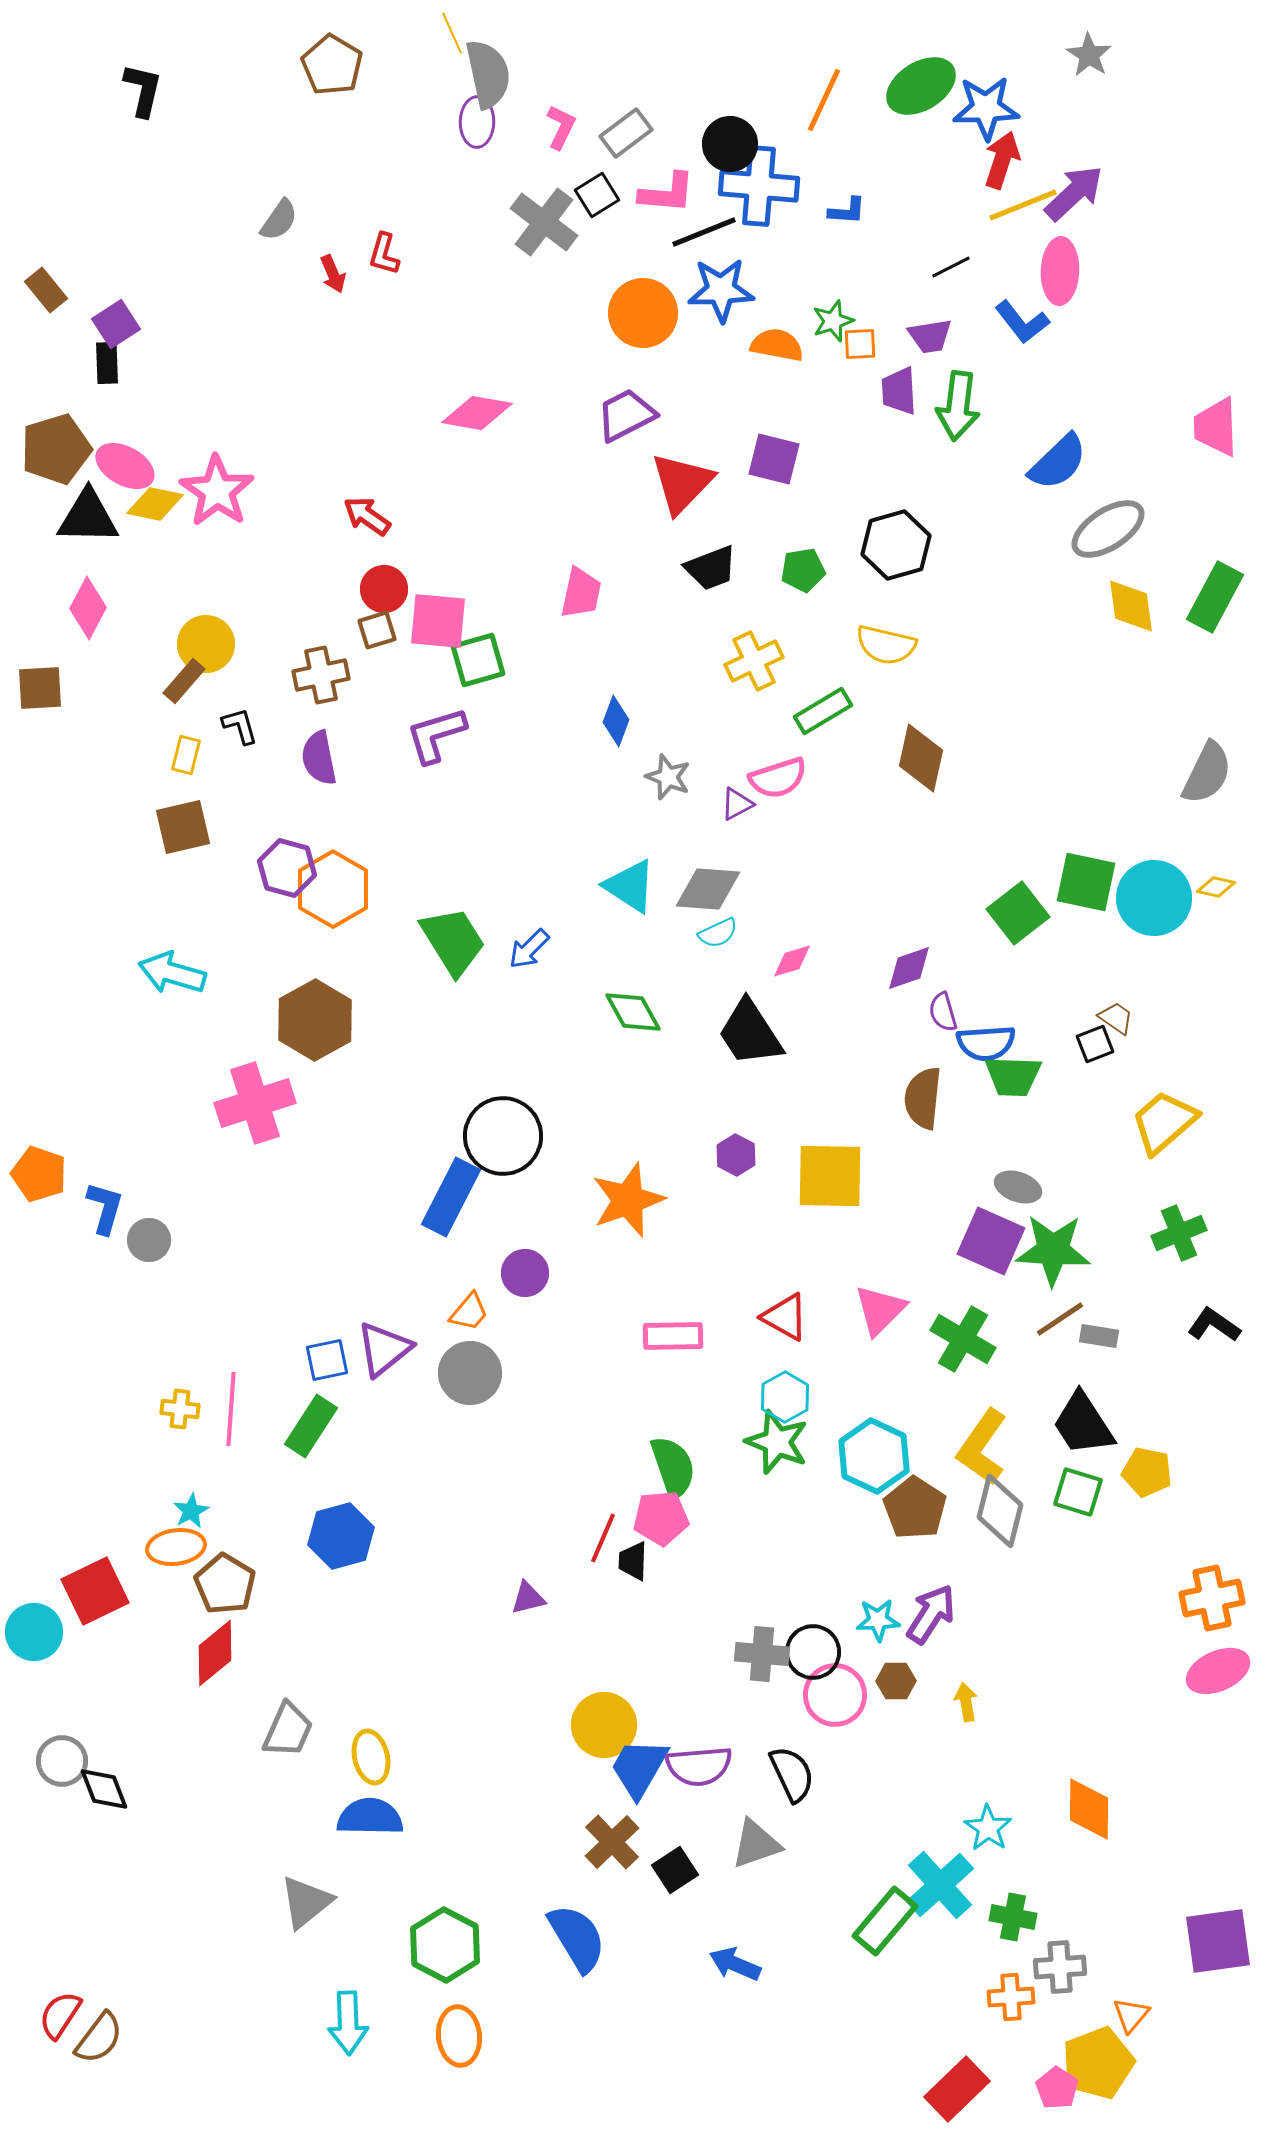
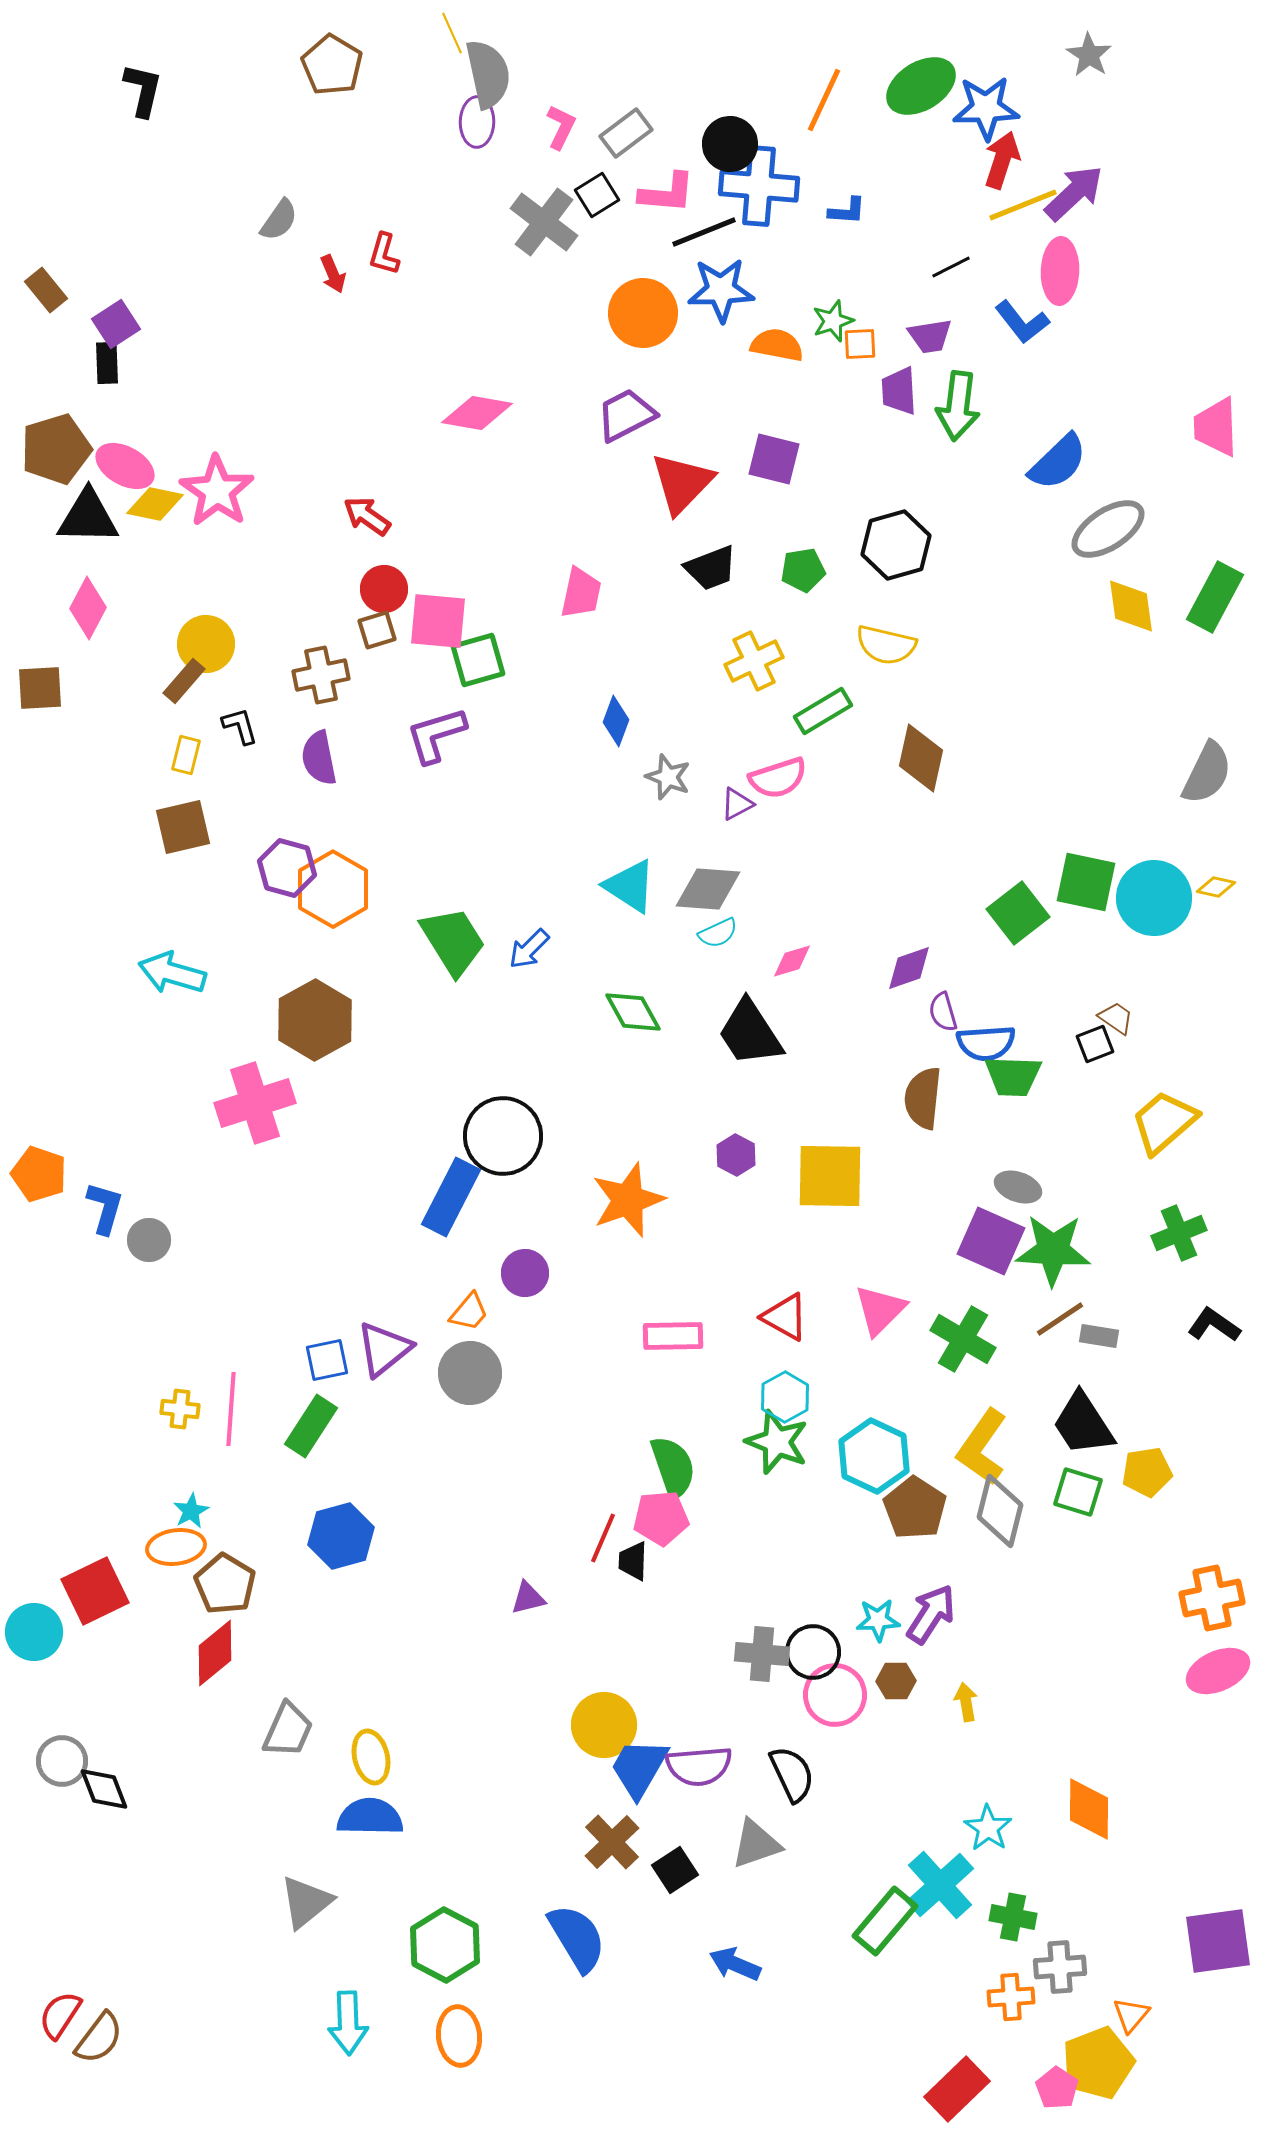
yellow pentagon at (1147, 1472): rotated 21 degrees counterclockwise
